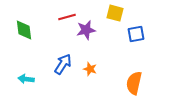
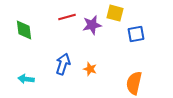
purple star: moved 6 px right, 5 px up
blue arrow: rotated 15 degrees counterclockwise
